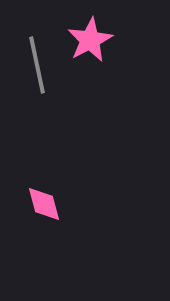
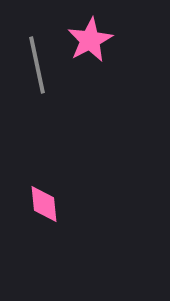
pink diamond: rotated 9 degrees clockwise
